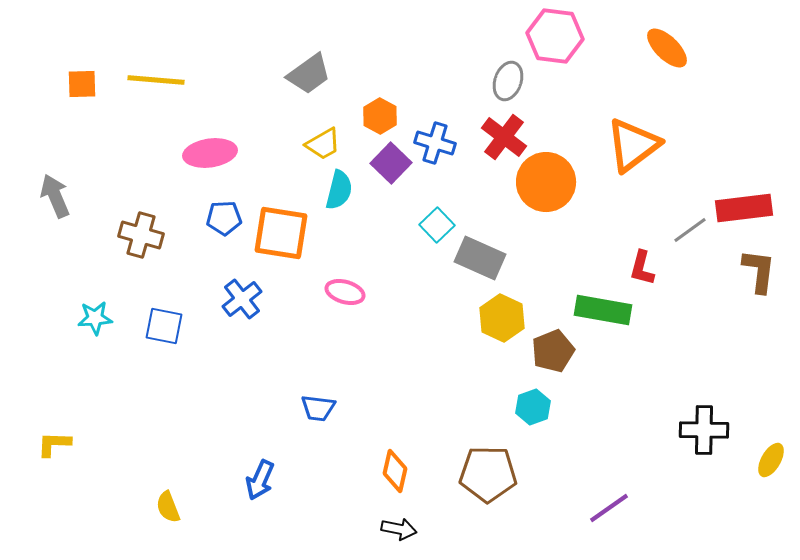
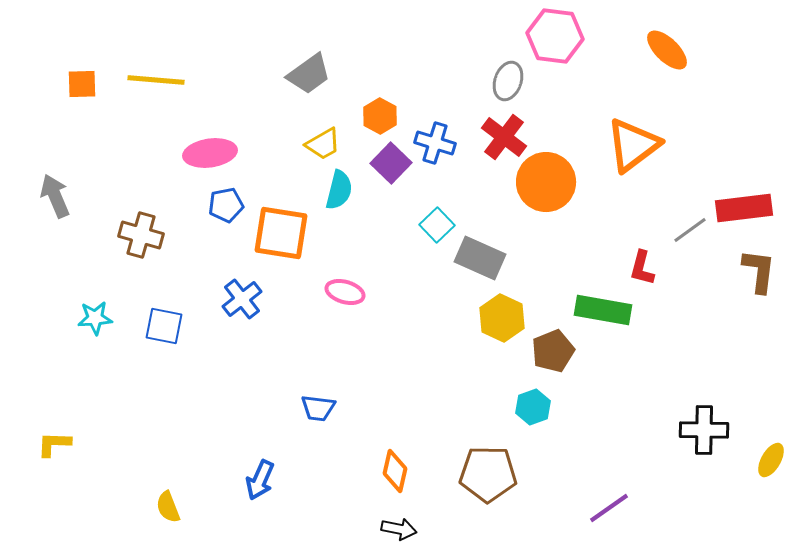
orange ellipse at (667, 48): moved 2 px down
blue pentagon at (224, 218): moved 2 px right, 13 px up; rotated 8 degrees counterclockwise
